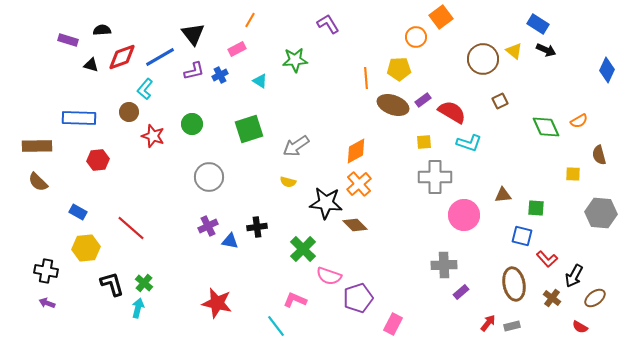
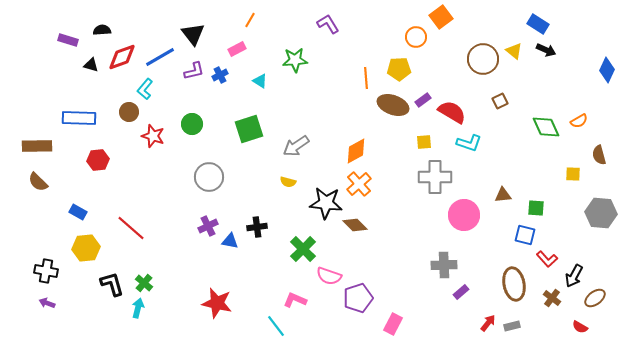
blue square at (522, 236): moved 3 px right, 1 px up
